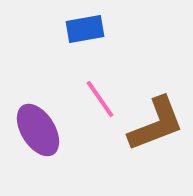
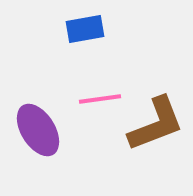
pink line: rotated 63 degrees counterclockwise
